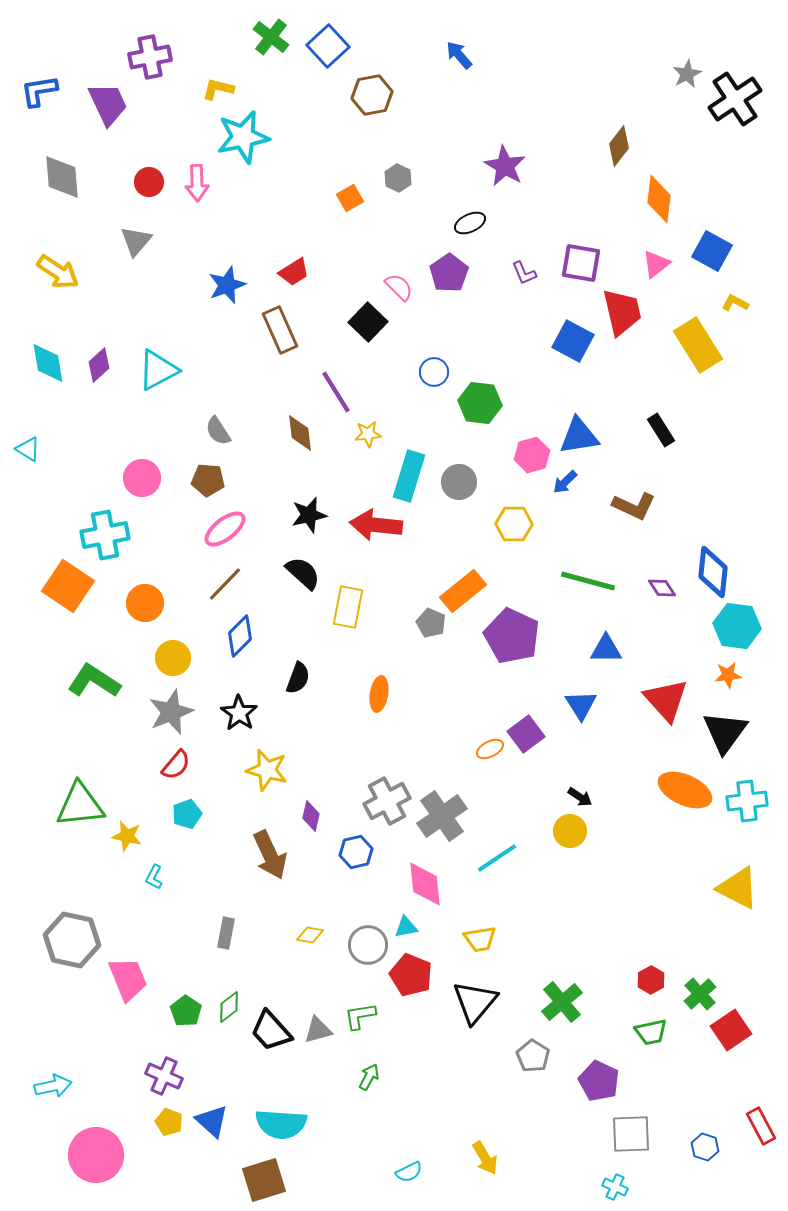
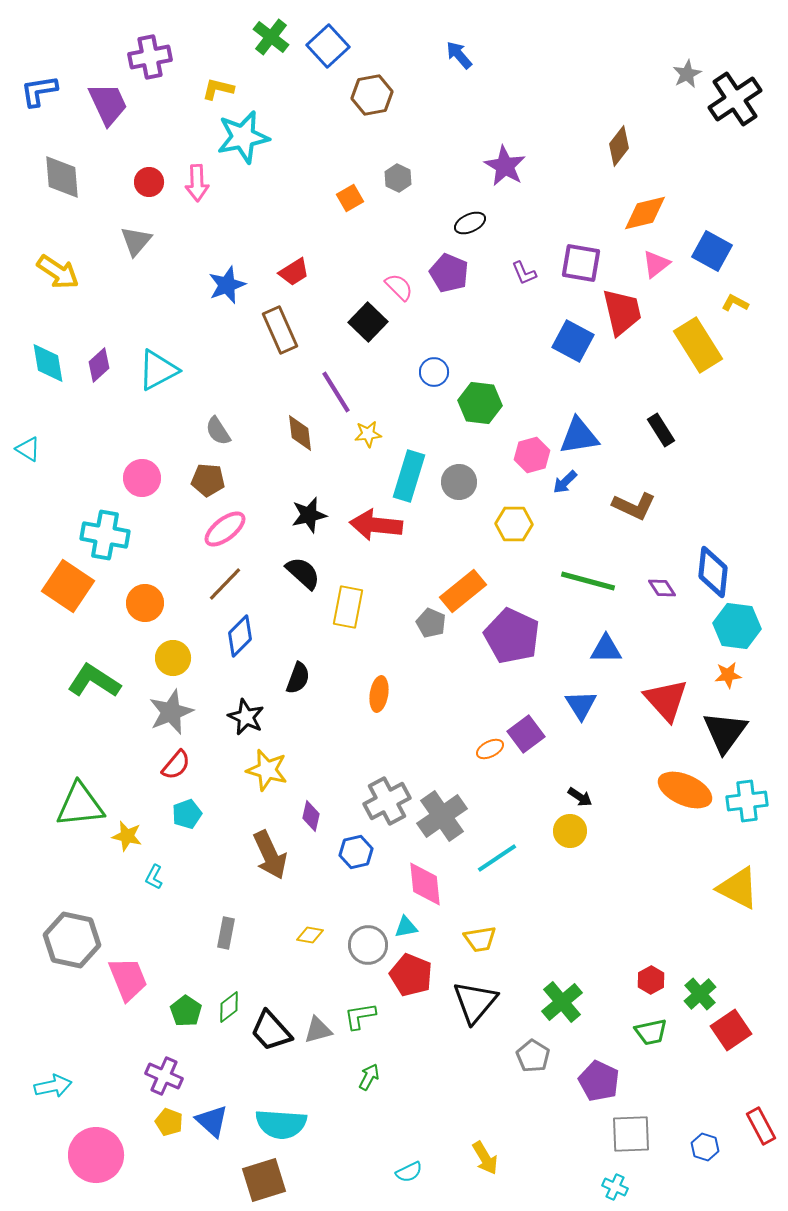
orange diamond at (659, 199): moved 14 px left, 14 px down; rotated 69 degrees clockwise
purple pentagon at (449, 273): rotated 15 degrees counterclockwise
cyan cross at (105, 535): rotated 21 degrees clockwise
black star at (239, 713): moved 7 px right, 4 px down; rotated 9 degrees counterclockwise
